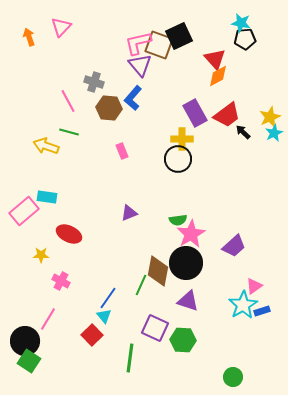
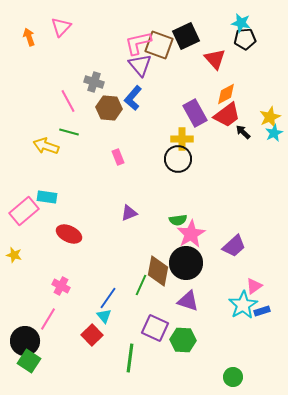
black square at (179, 36): moved 7 px right
orange diamond at (218, 76): moved 8 px right, 18 px down
pink rectangle at (122, 151): moved 4 px left, 6 px down
yellow star at (41, 255): moved 27 px left; rotated 14 degrees clockwise
pink cross at (61, 281): moved 5 px down
